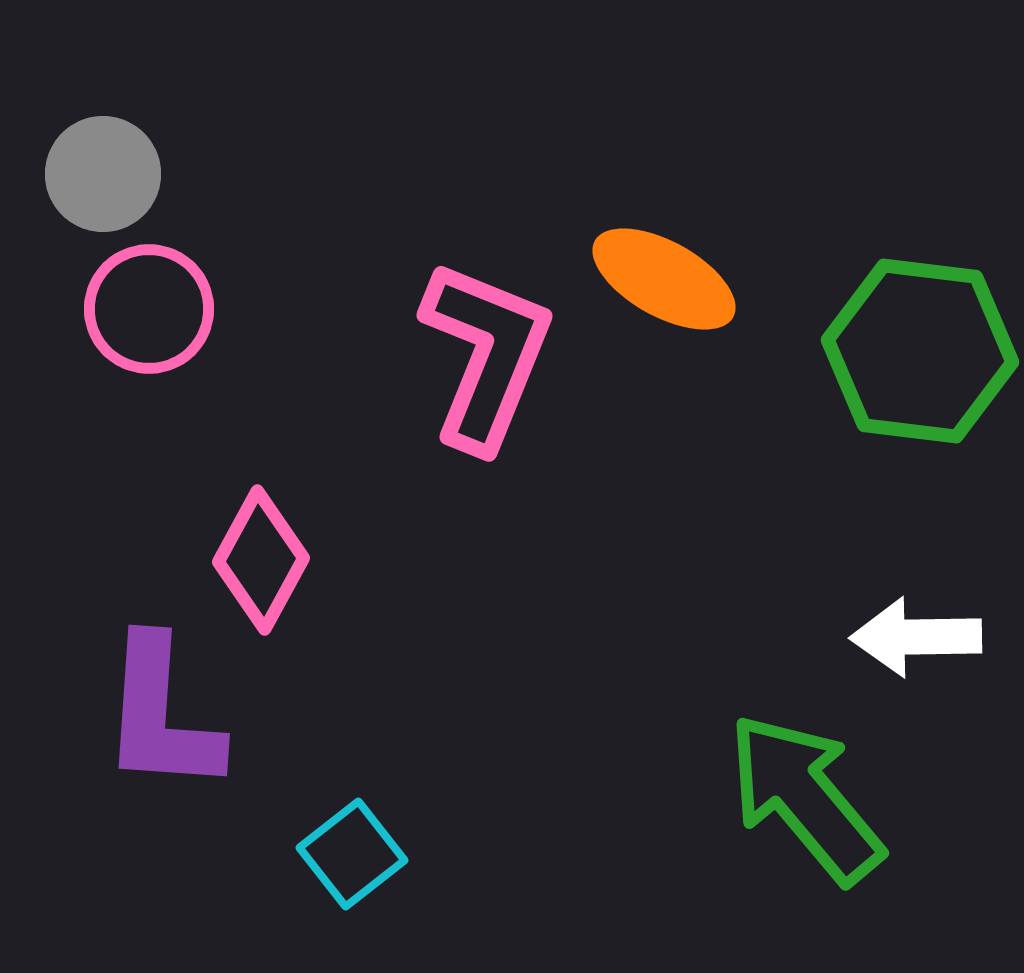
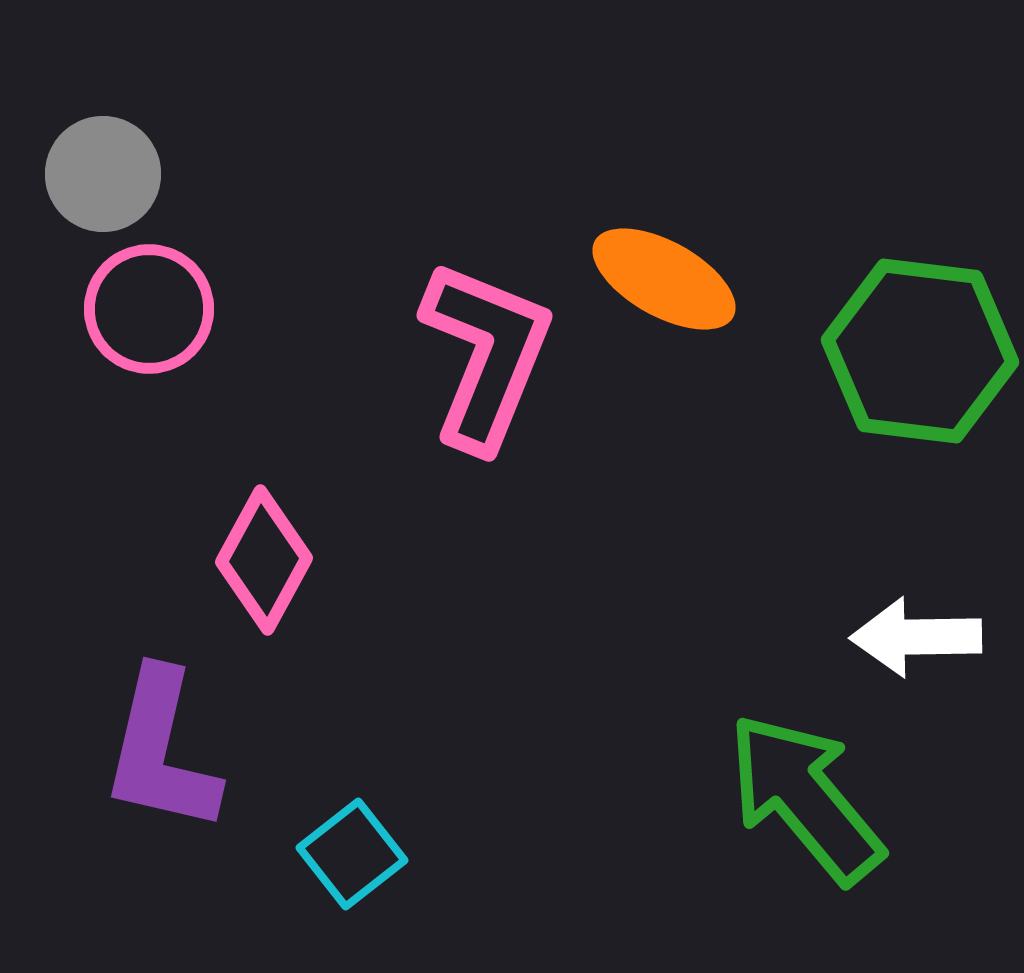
pink diamond: moved 3 px right
purple L-shape: moved 36 px down; rotated 9 degrees clockwise
